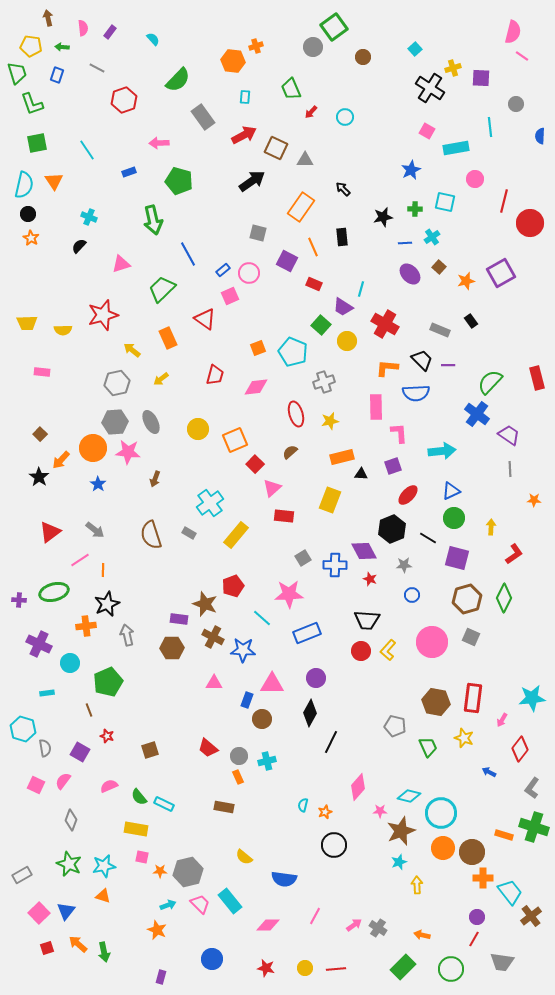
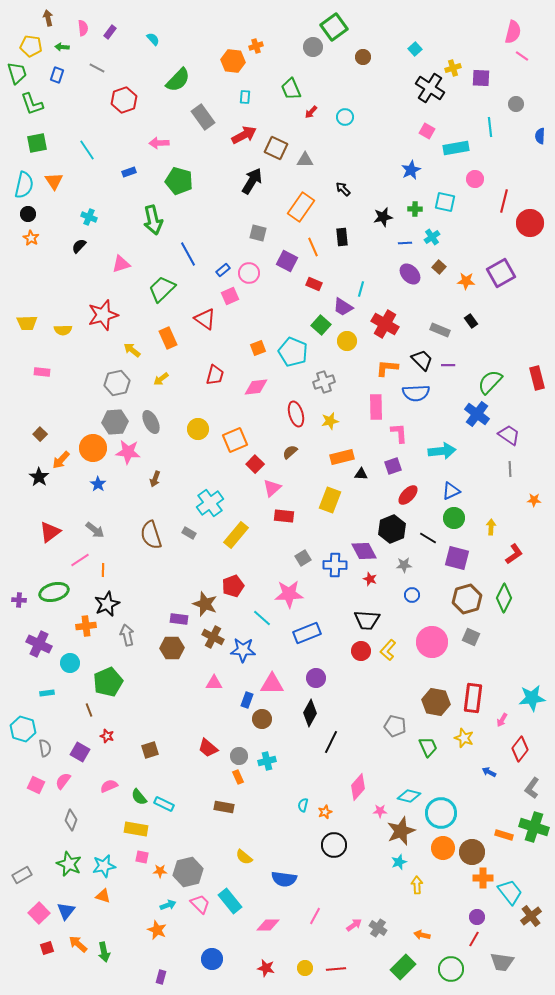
black arrow at (252, 181): rotated 24 degrees counterclockwise
orange star at (466, 281): rotated 18 degrees clockwise
